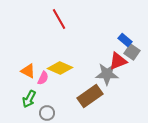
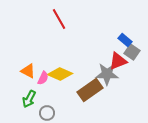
yellow diamond: moved 6 px down
brown rectangle: moved 6 px up
